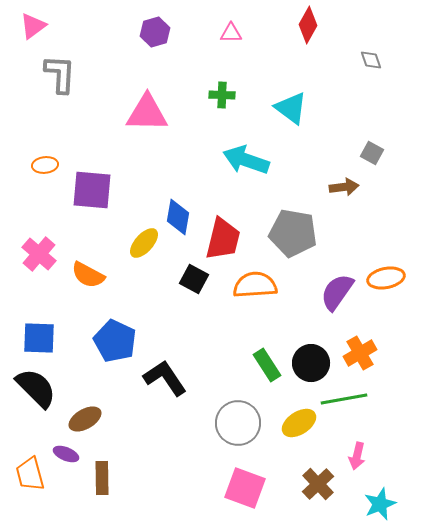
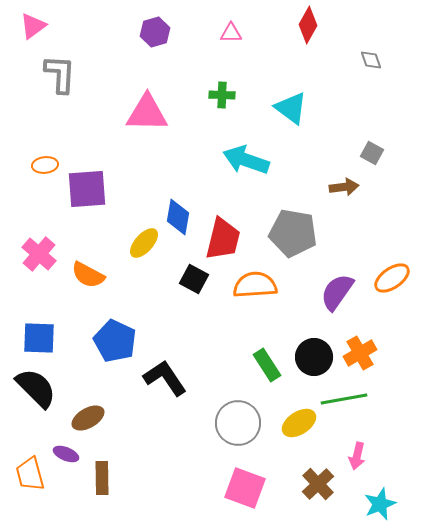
purple square at (92, 190): moved 5 px left, 1 px up; rotated 9 degrees counterclockwise
orange ellipse at (386, 278): moved 6 px right; rotated 24 degrees counterclockwise
black circle at (311, 363): moved 3 px right, 6 px up
brown ellipse at (85, 419): moved 3 px right, 1 px up
